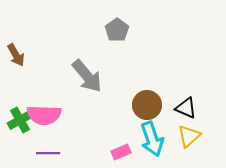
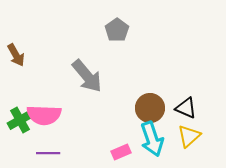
brown circle: moved 3 px right, 3 px down
